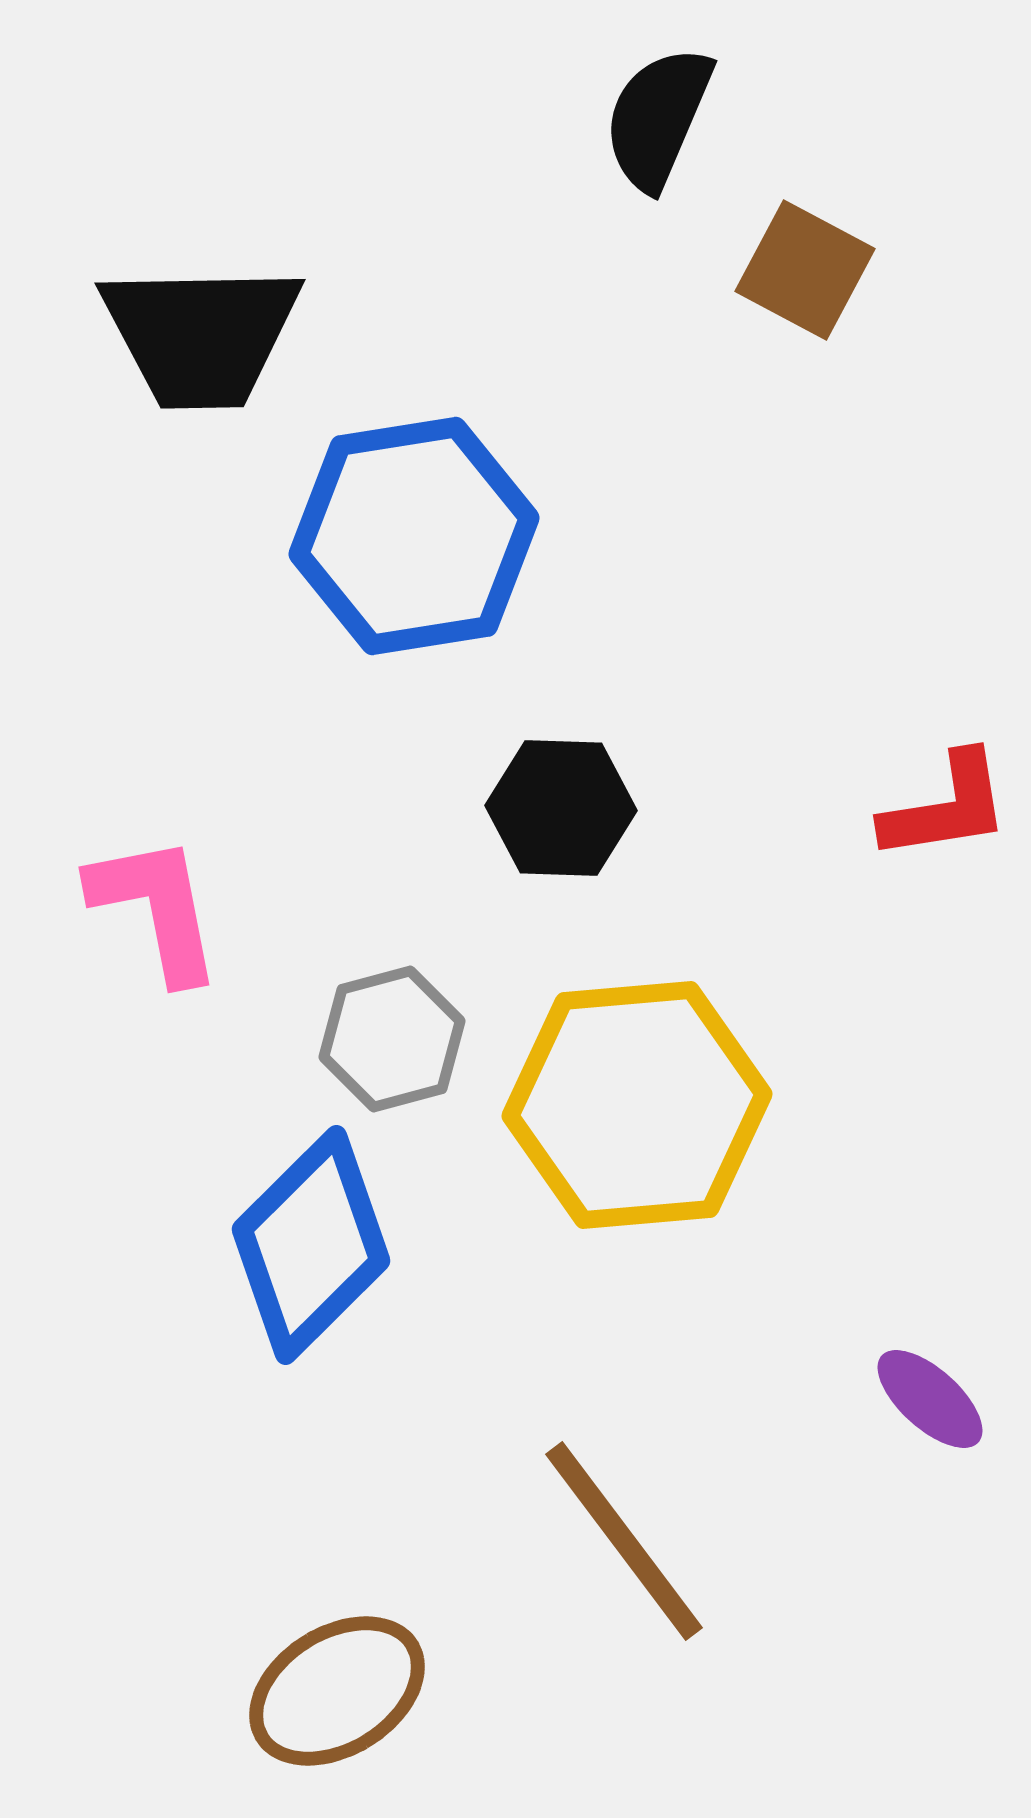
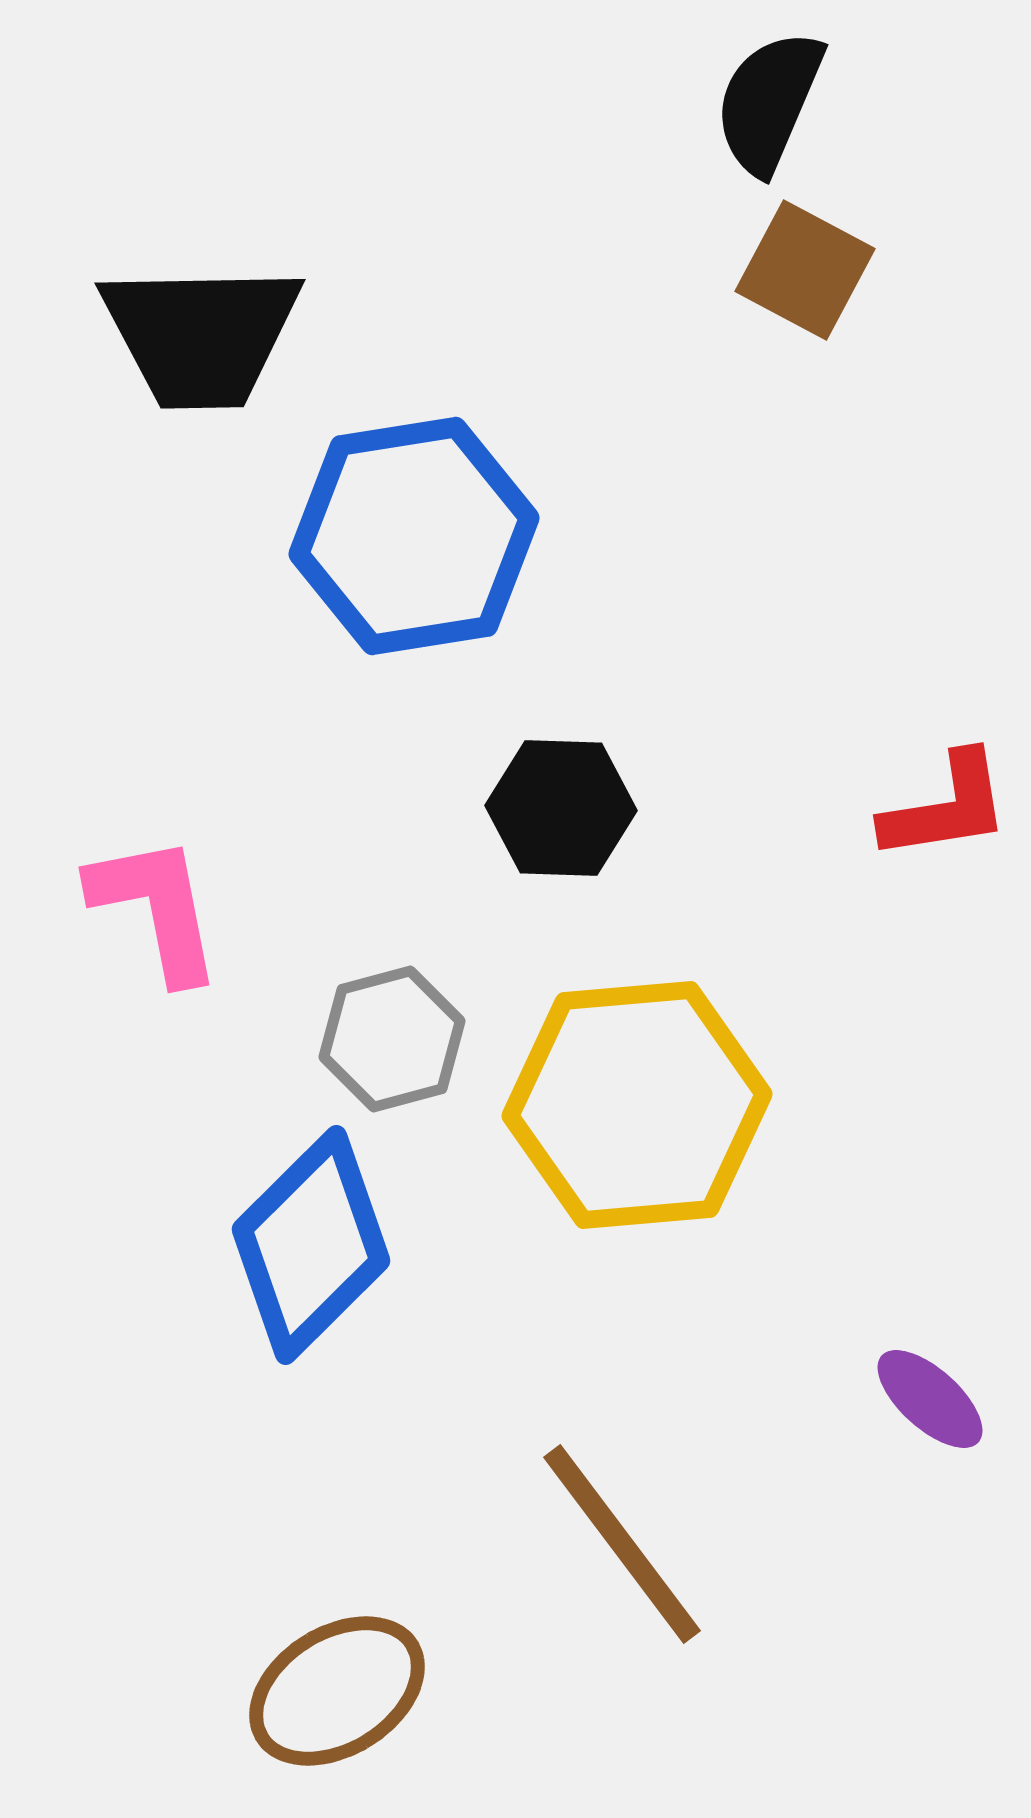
black semicircle: moved 111 px right, 16 px up
brown line: moved 2 px left, 3 px down
